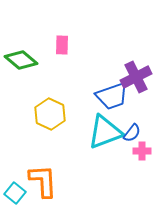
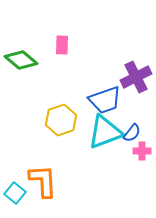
blue trapezoid: moved 7 px left, 4 px down
yellow hexagon: moved 11 px right, 6 px down; rotated 16 degrees clockwise
